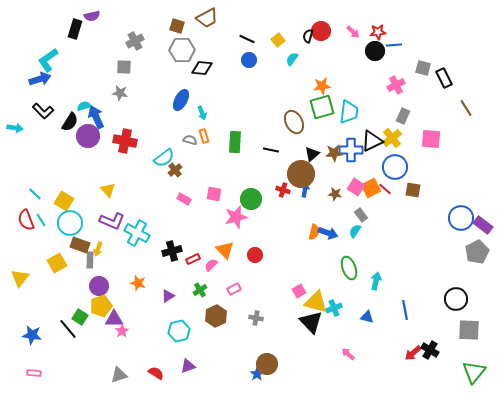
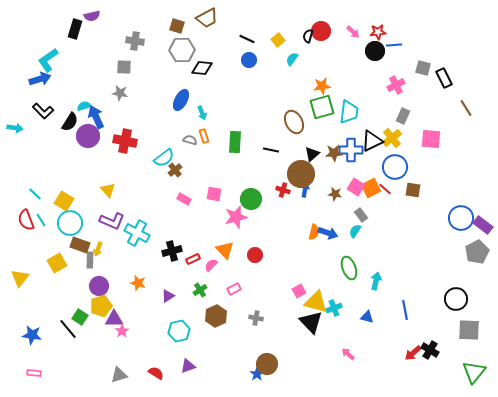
gray cross at (135, 41): rotated 36 degrees clockwise
